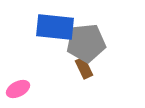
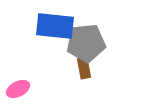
blue rectangle: moved 1 px up
brown rectangle: rotated 15 degrees clockwise
